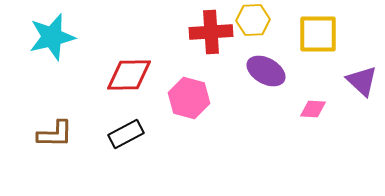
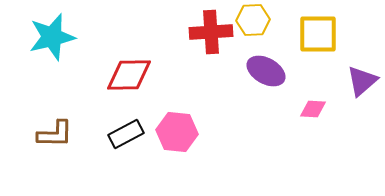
purple triangle: rotated 36 degrees clockwise
pink hexagon: moved 12 px left, 34 px down; rotated 9 degrees counterclockwise
